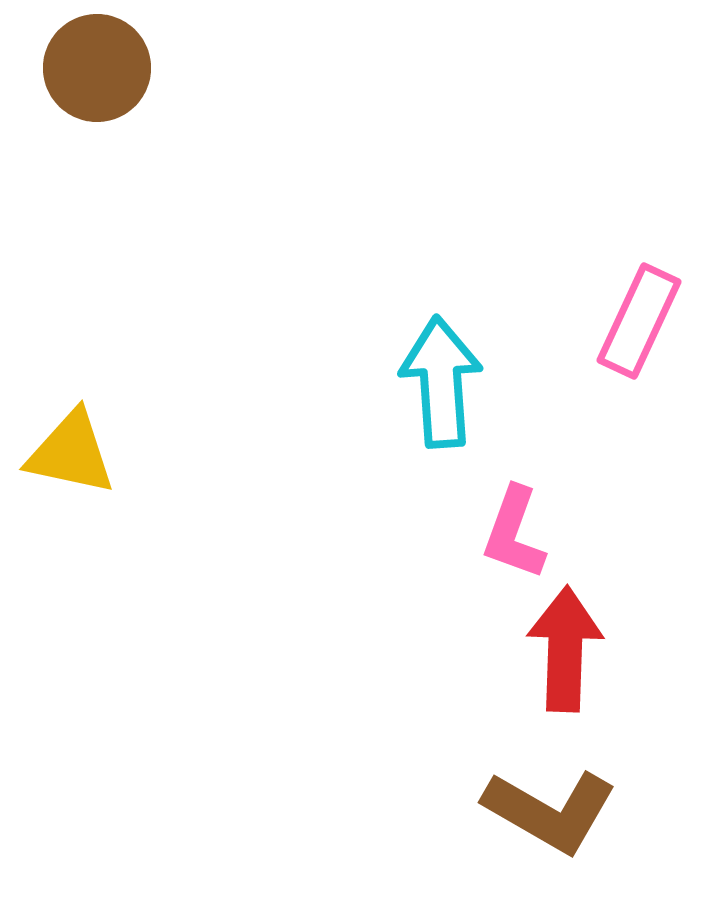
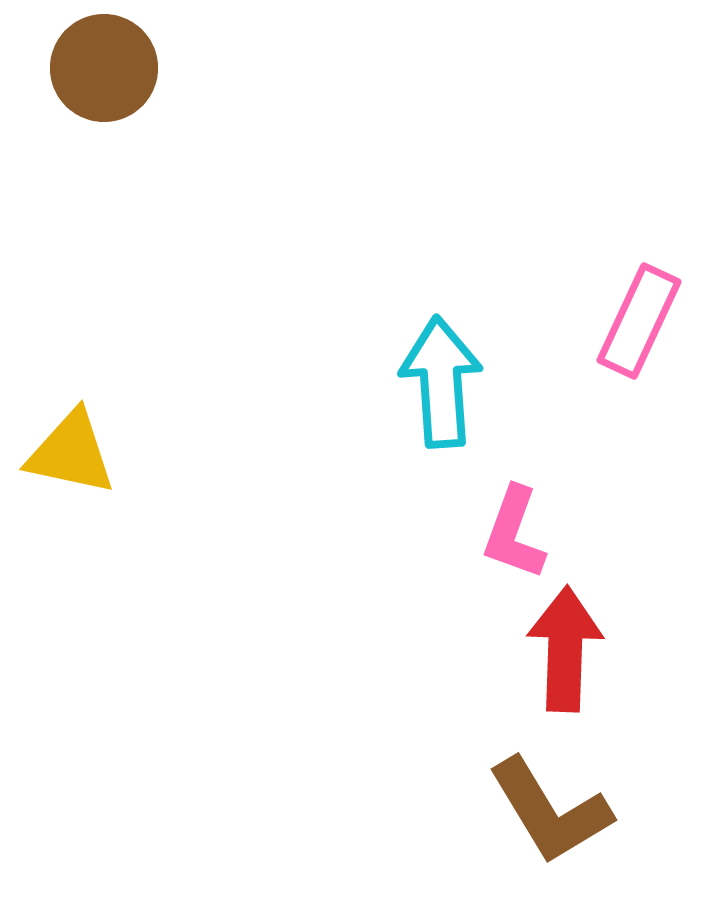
brown circle: moved 7 px right
brown L-shape: rotated 29 degrees clockwise
